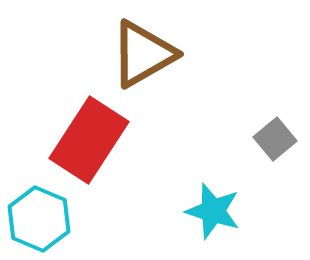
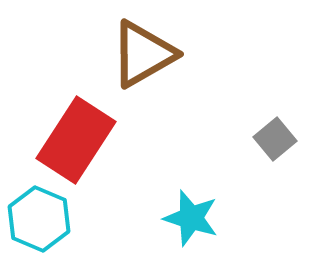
red rectangle: moved 13 px left
cyan star: moved 22 px left, 7 px down
